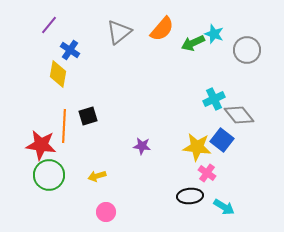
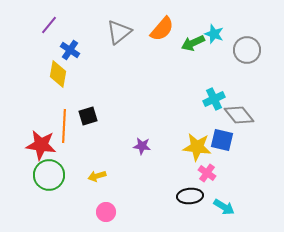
blue square: rotated 25 degrees counterclockwise
